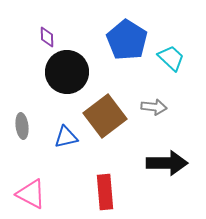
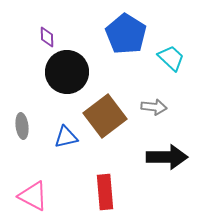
blue pentagon: moved 1 px left, 6 px up
black arrow: moved 6 px up
pink triangle: moved 2 px right, 2 px down
